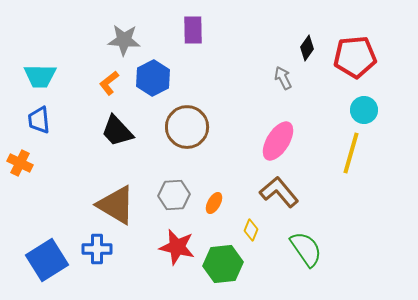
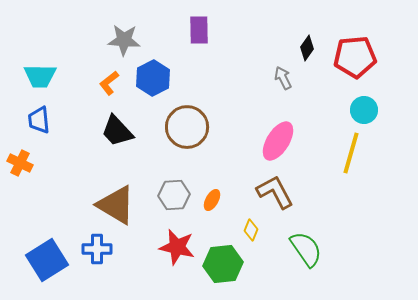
purple rectangle: moved 6 px right
brown L-shape: moved 4 px left; rotated 12 degrees clockwise
orange ellipse: moved 2 px left, 3 px up
